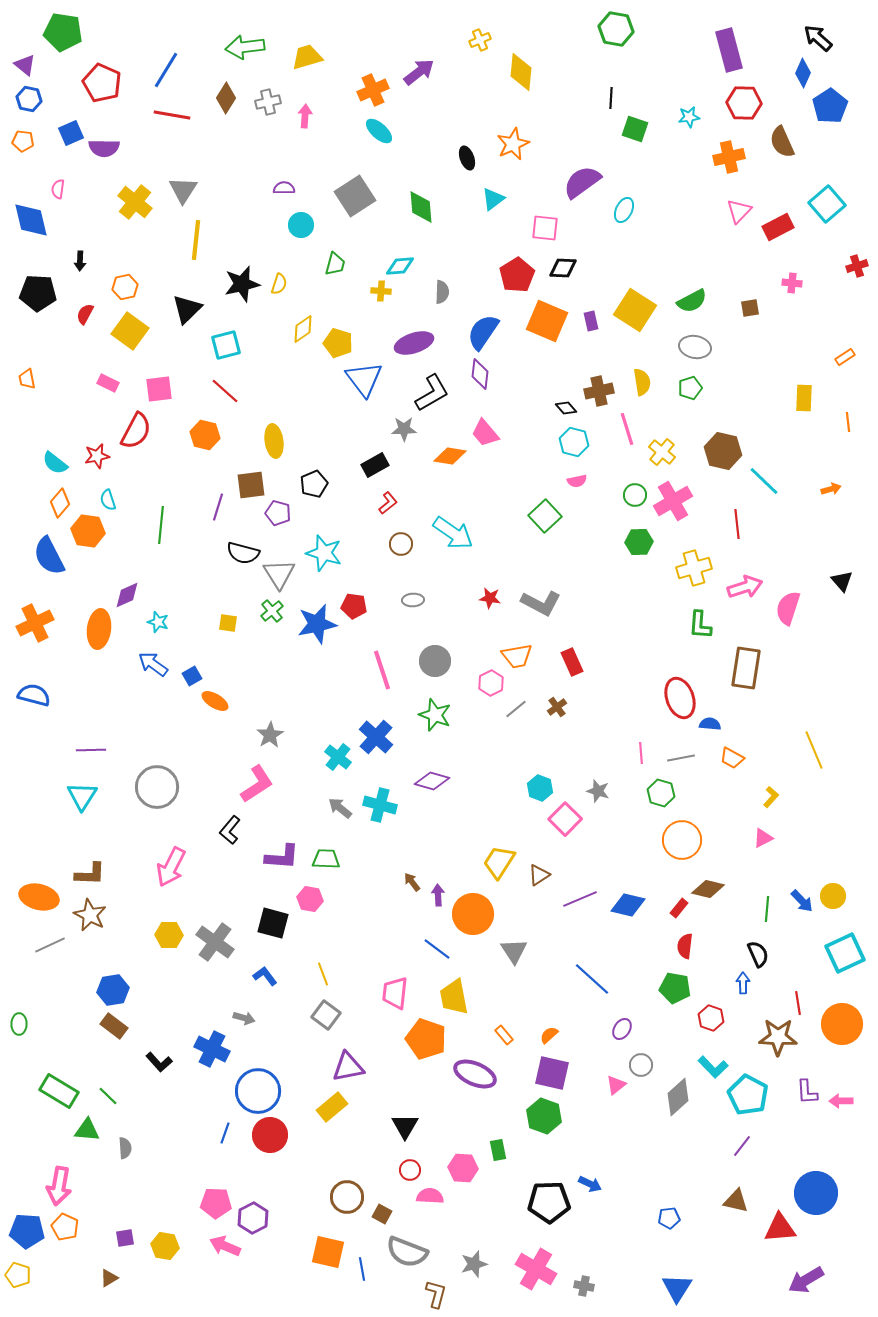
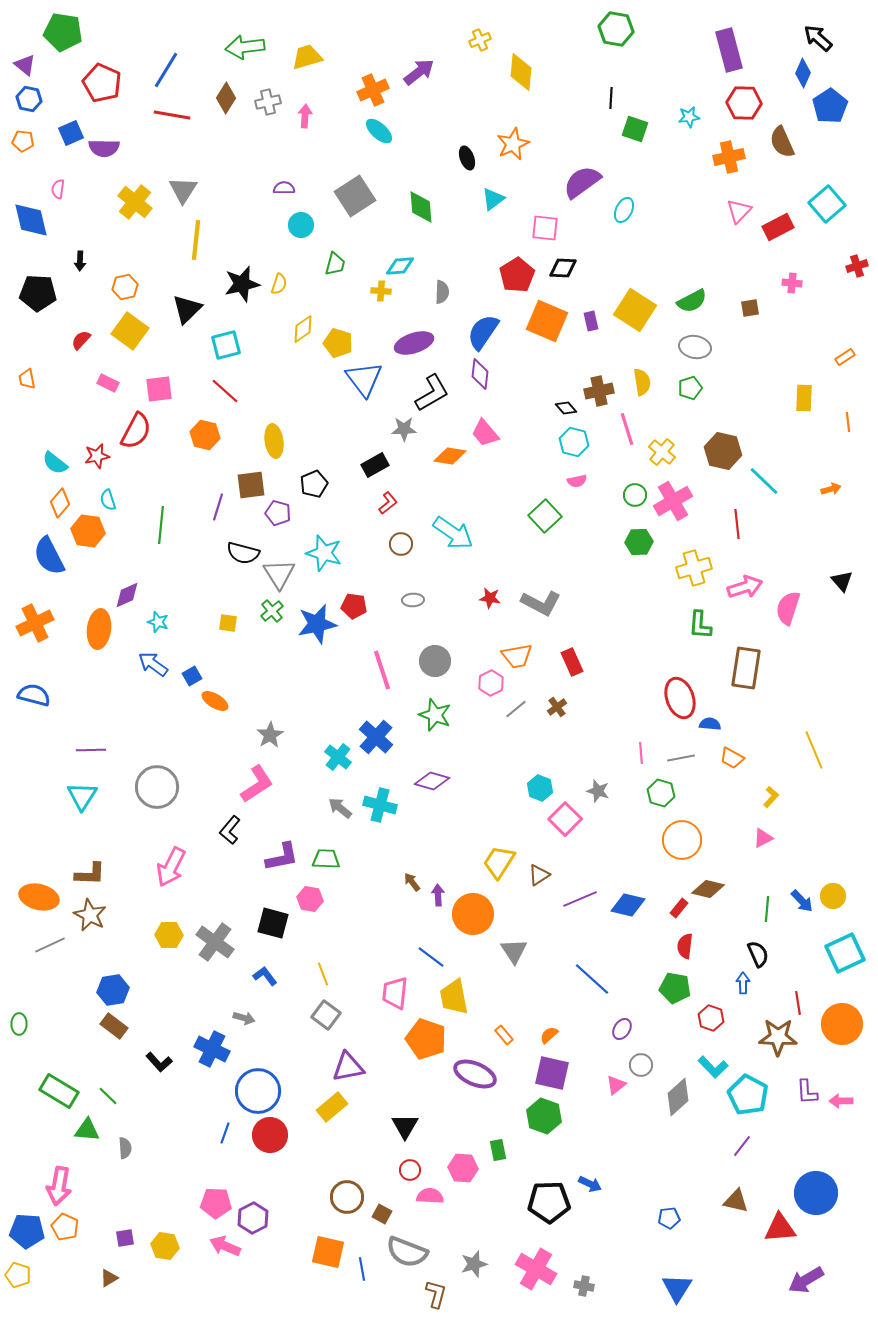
red semicircle at (85, 314): moved 4 px left, 26 px down; rotated 15 degrees clockwise
purple L-shape at (282, 857): rotated 15 degrees counterclockwise
blue line at (437, 949): moved 6 px left, 8 px down
